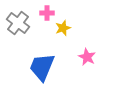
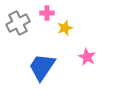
gray cross: rotated 25 degrees clockwise
yellow star: moved 2 px right
blue trapezoid: rotated 12 degrees clockwise
